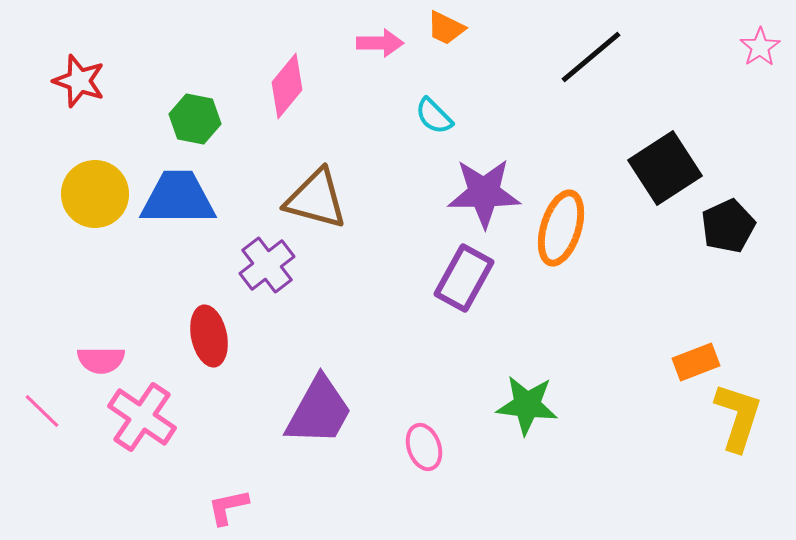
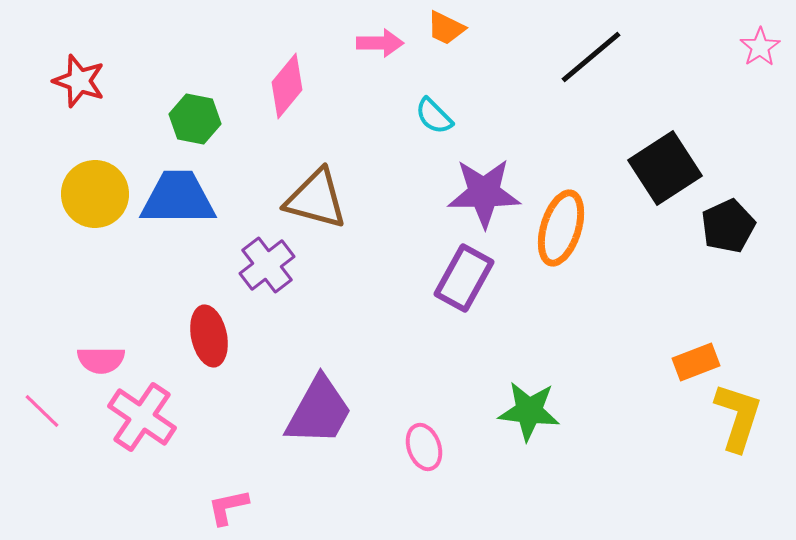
green star: moved 2 px right, 6 px down
